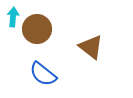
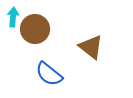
brown circle: moved 2 px left
blue semicircle: moved 6 px right
